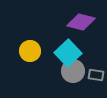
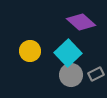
purple diamond: rotated 28 degrees clockwise
gray circle: moved 2 px left, 4 px down
gray rectangle: moved 1 px up; rotated 35 degrees counterclockwise
